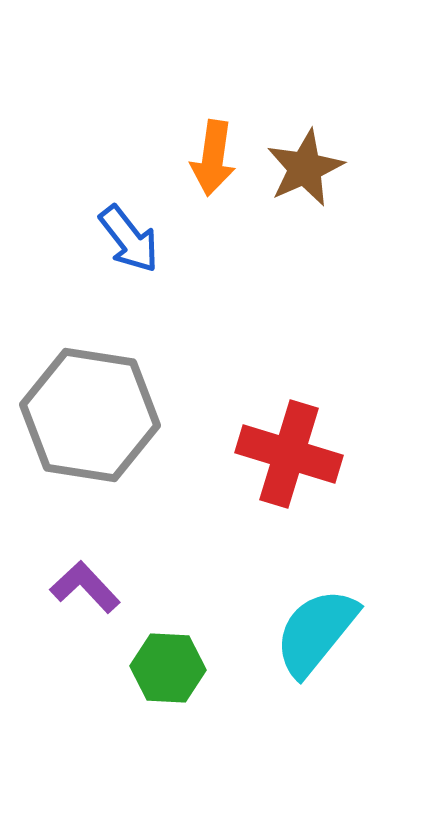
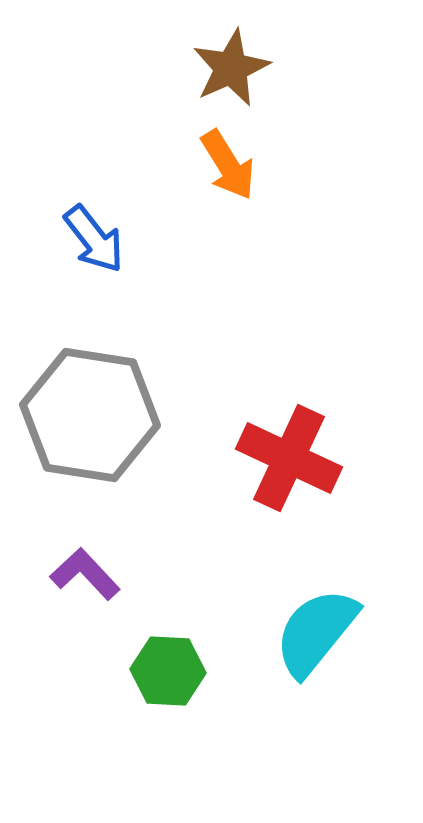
orange arrow: moved 15 px right, 7 px down; rotated 40 degrees counterclockwise
brown star: moved 74 px left, 100 px up
blue arrow: moved 35 px left
red cross: moved 4 px down; rotated 8 degrees clockwise
purple L-shape: moved 13 px up
green hexagon: moved 3 px down
